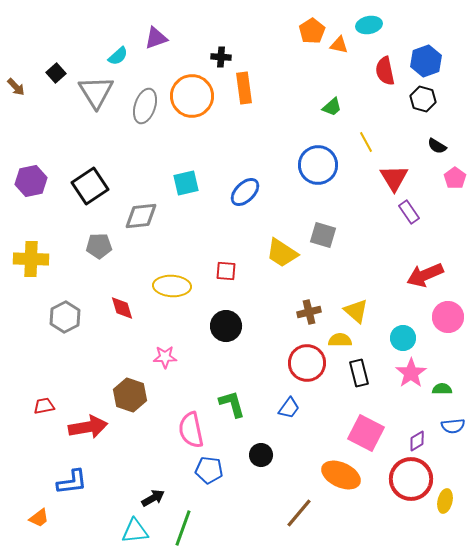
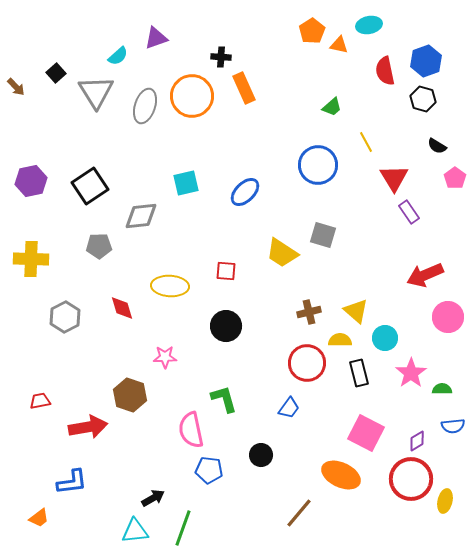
orange rectangle at (244, 88): rotated 16 degrees counterclockwise
yellow ellipse at (172, 286): moved 2 px left
cyan circle at (403, 338): moved 18 px left
green L-shape at (232, 404): moved 8 px left, 5 px up
red trapezoid at (44, 406): moved 4 px left, 5 px up
